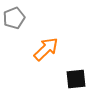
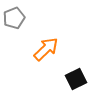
black square: rotated 20 degrees counterclockwise
